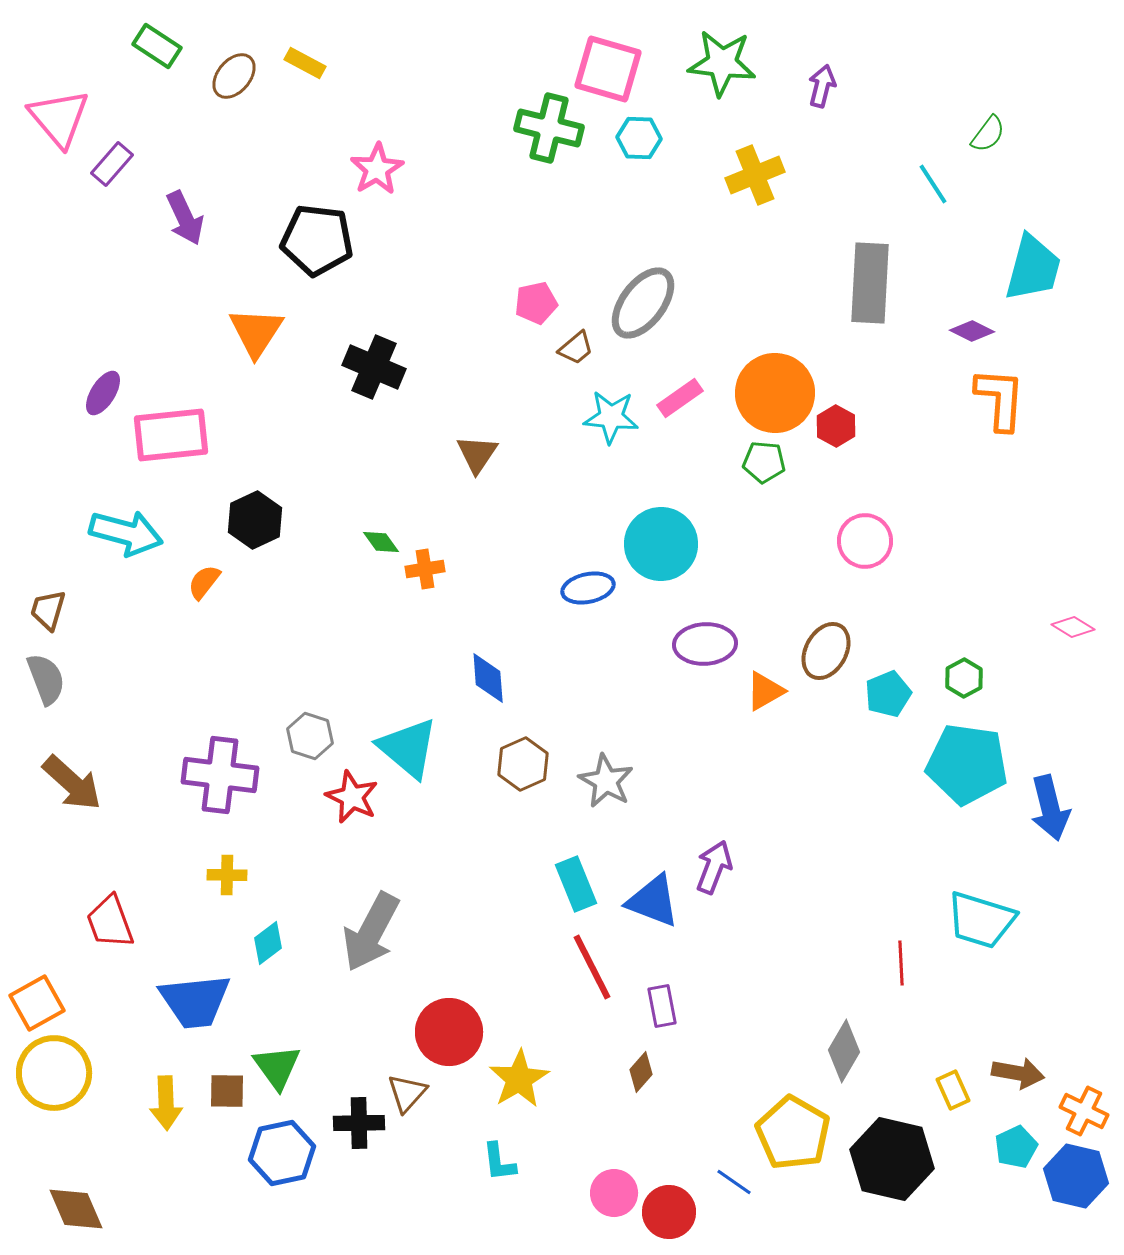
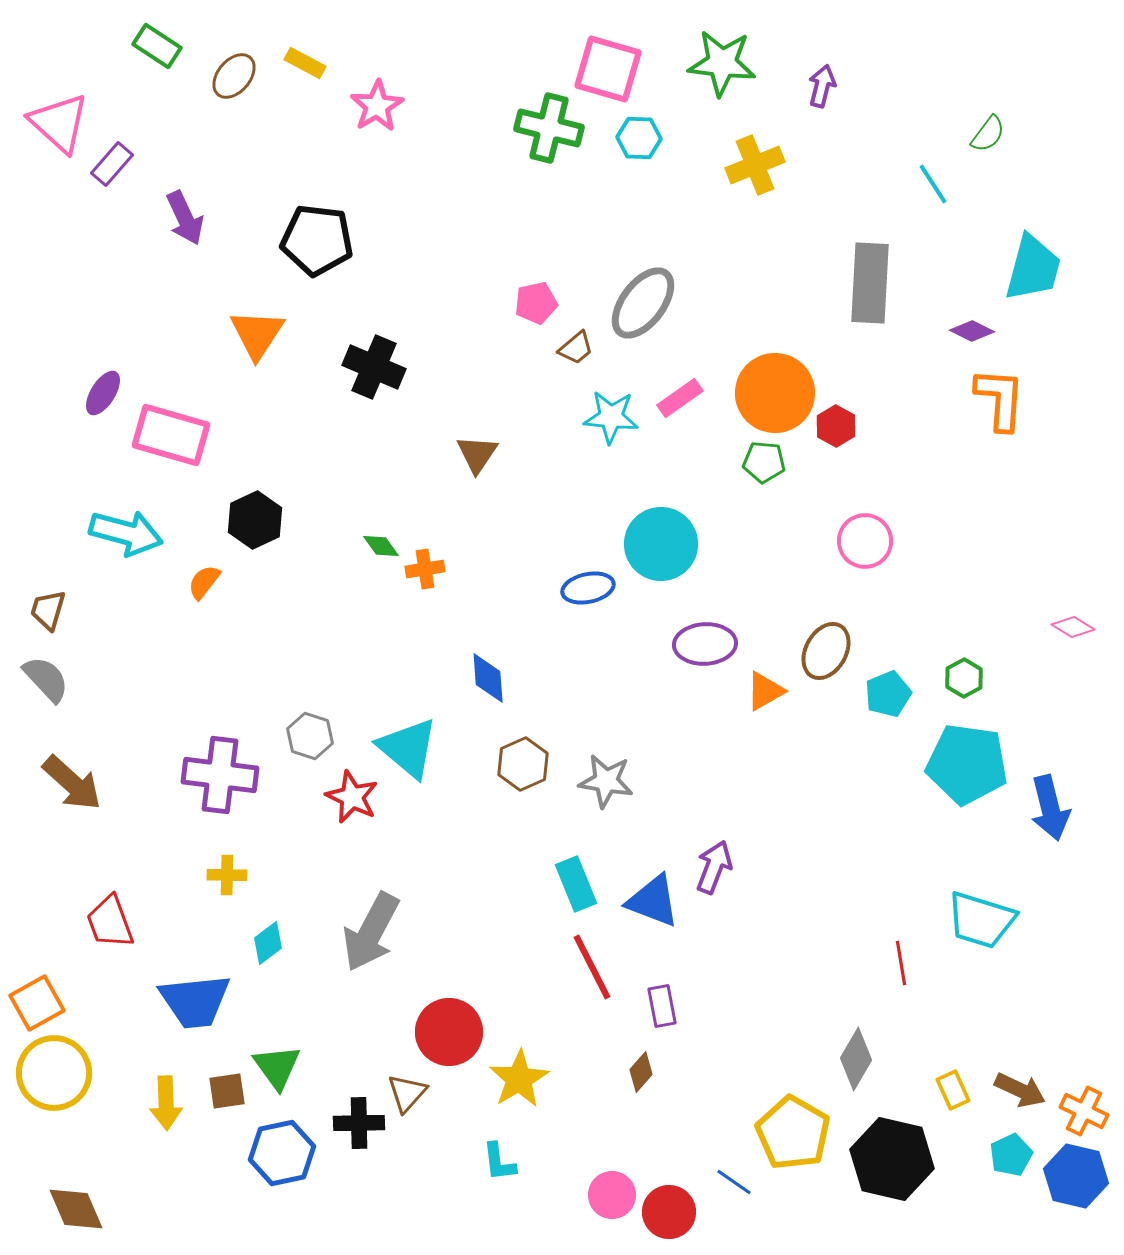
pink triangle at (59, 118): moved 5 px down; rotated 8 degrees counterclockwise
pink star at (377, 169): moved 63 px up
yellow cross at (755, 175): moved 10 px up
orange triangle at (256, 332): moved 1 px right, 2 px down
pink rectangle at (171, 435): rotated 22 degrees clockwise
green diamond at (381, 542): moved 4 px down
gray semicircle at (46, 679): rotated 22 degrees counterclockwise
gray star at (606, 781): rotated 20 degrees counterclockwise
red line at (901, 963): rotated 6 degrees counterclockwise
gray diamond at (844, 1051): moved 12 px right, 8 px down
brown arrow at (1018, 1073): moved 2 px right, 17 px down; rotated 15 degrees clockwise
brown square at (227, 1091): rotated 9 degrees counterclockwise
cyan pentagon at (1016, 1147): moved 5 px left, 8 px down
pink circle at (614, 1193): moved 2 px left, 2 px down
